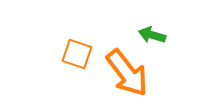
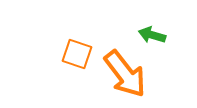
orange arrow: moved 2 px left, 1 px down
